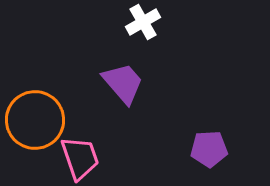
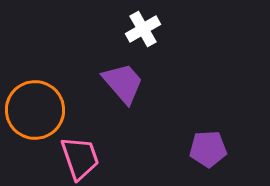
white cross: moved 7 px down
orange circle: moved 10 px up
purple pentagon: moved 1 px left
